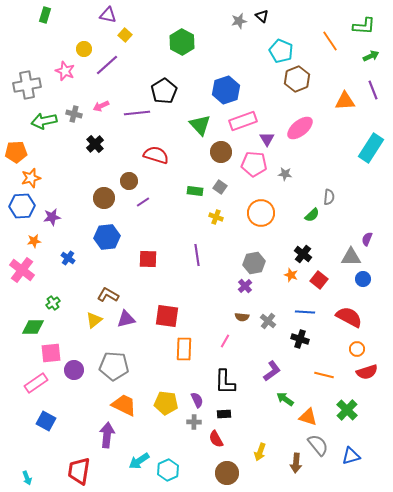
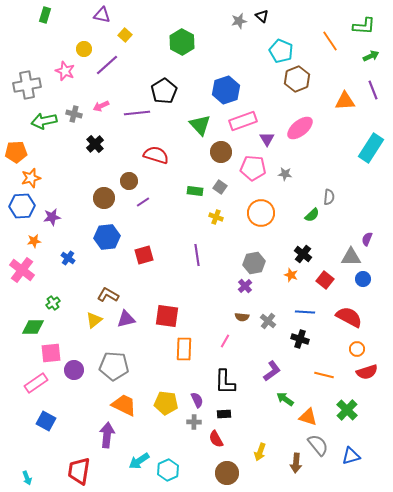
purple triangle at (108, 15): moved 6 px left
pink pentagon at (254, 164): moved 1 px left, 4 px down
red square at (148, 259): moved 4 px left, 4 px up; rotated 18 degrees counterclockwise
red square at (319, 280): moved 6 px right
